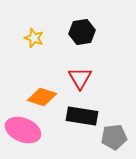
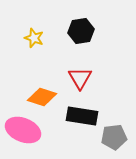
black hexagon: moved 1 px left, 1 px up
